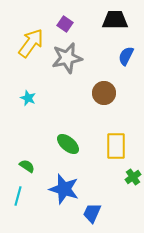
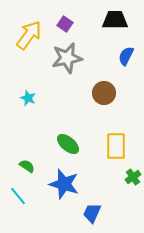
yellow arrow: moved 2 px left, 8 px up
blue star: moved 5 px up
cyan line: rotated 54 degrees counterclockwise
